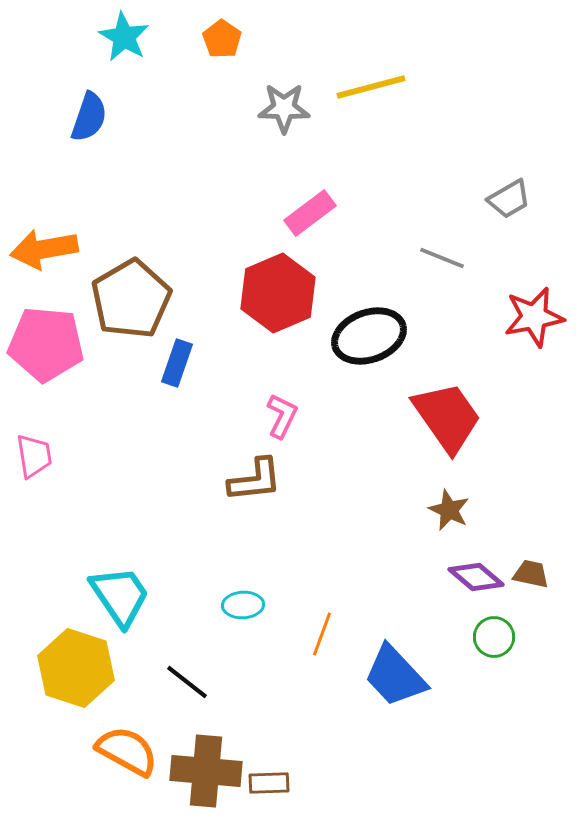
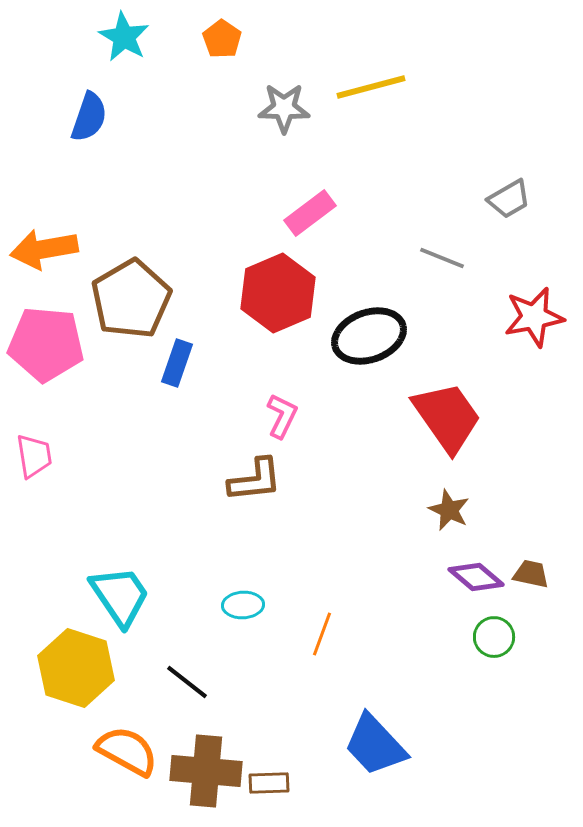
blue trapezoid: moved 20 px left, 69 px down
